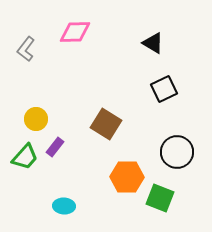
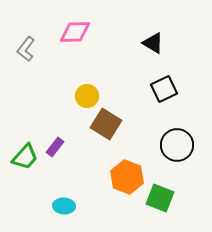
yellow circle: moved 51 px right, 23 px up
black circle: moved 7 px up
orange hexagon: rotated 20 degrees clockwise
